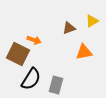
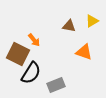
brown triangle: moved 2 px up; rotated 32 degrees clockwise
orange arrow: rotated 32 degrees clockwise
orange triangle: rotated 30 degrees clockwise
black semicircle: moved 6 px up
gray rectangle: rotated 54 degrees clockwise
